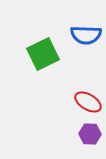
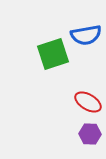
blue semicircle: rotated 12 degrees counterclockwise
green square: moved 10 px right; rotated 8 degrees clockwise
